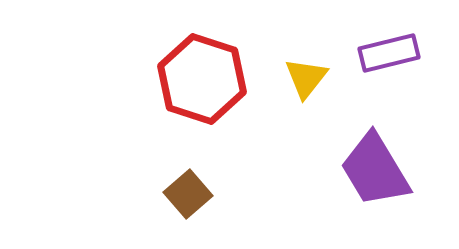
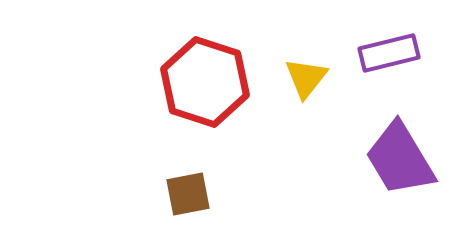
red hexagon: moved 3 px right, 3 px down
purple trapezoid: moved 25 px right, 11 px up
brown square: rotated 30 degrees clockwise
